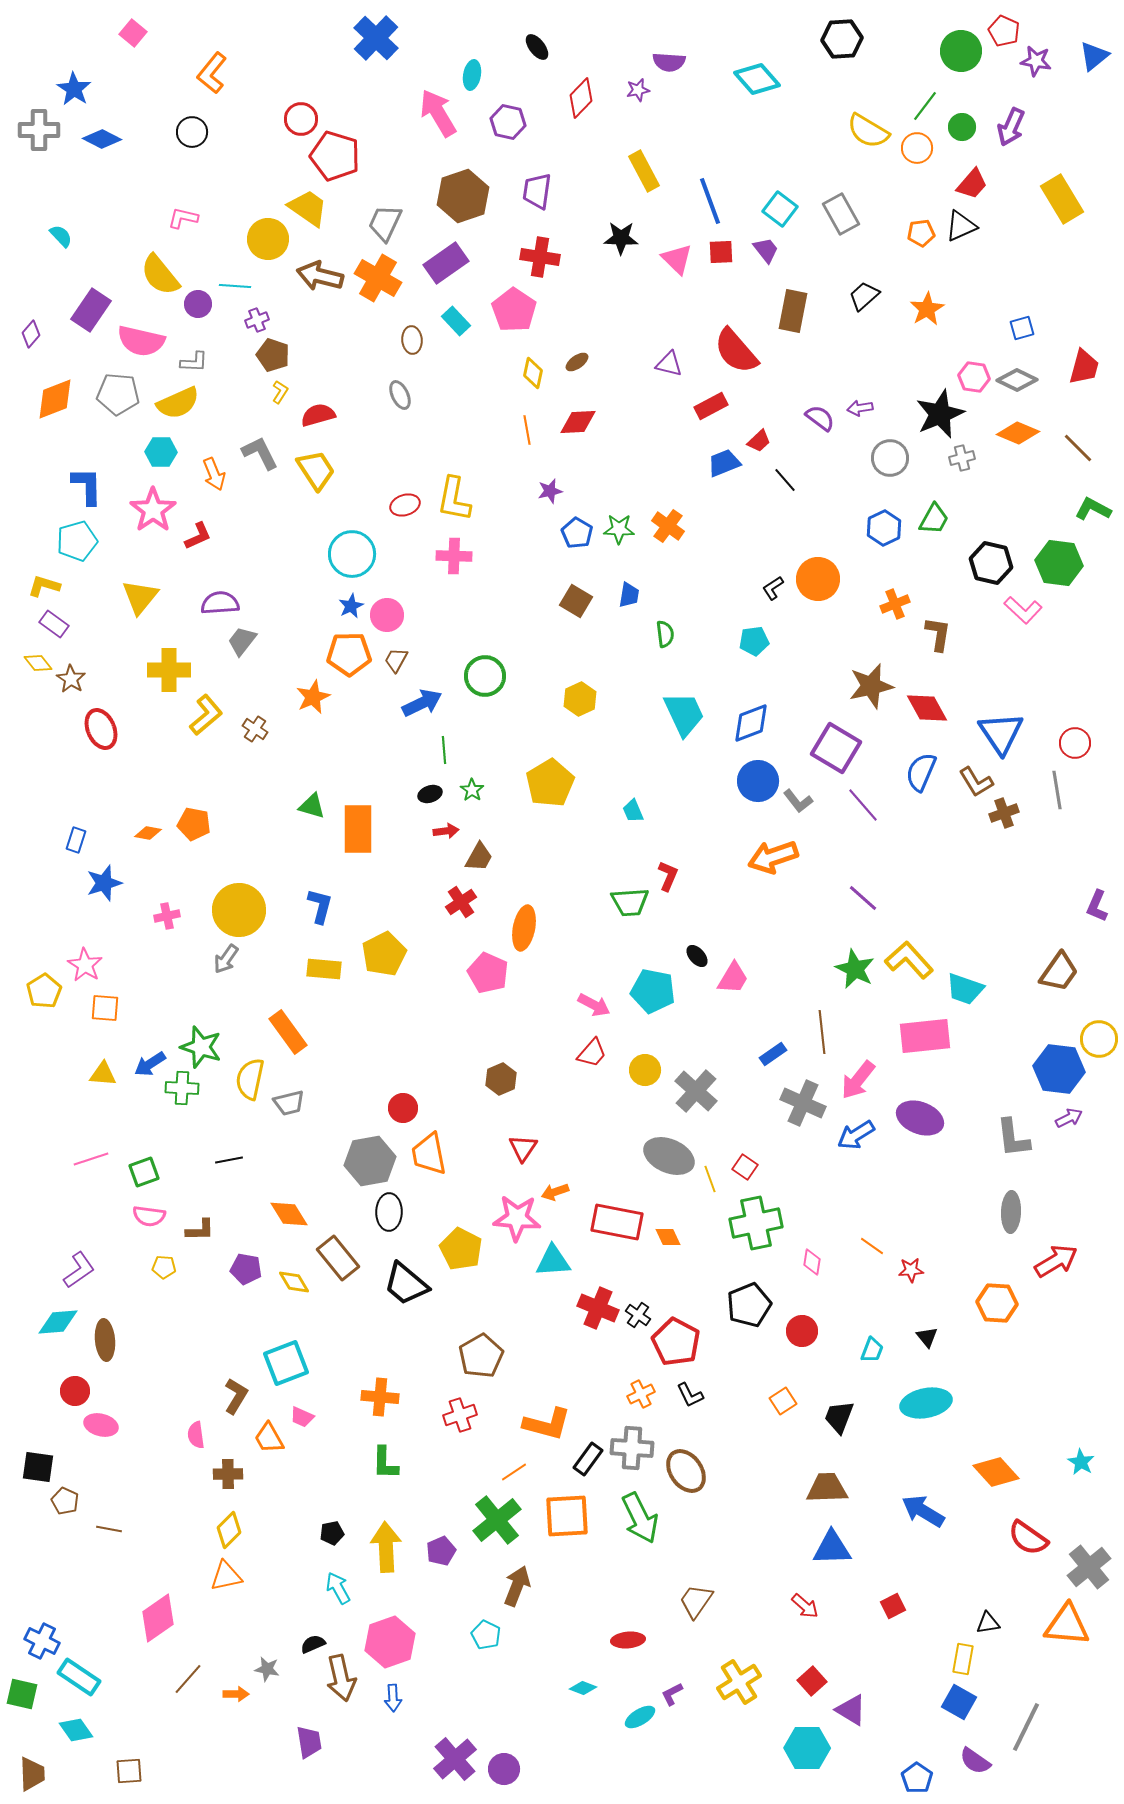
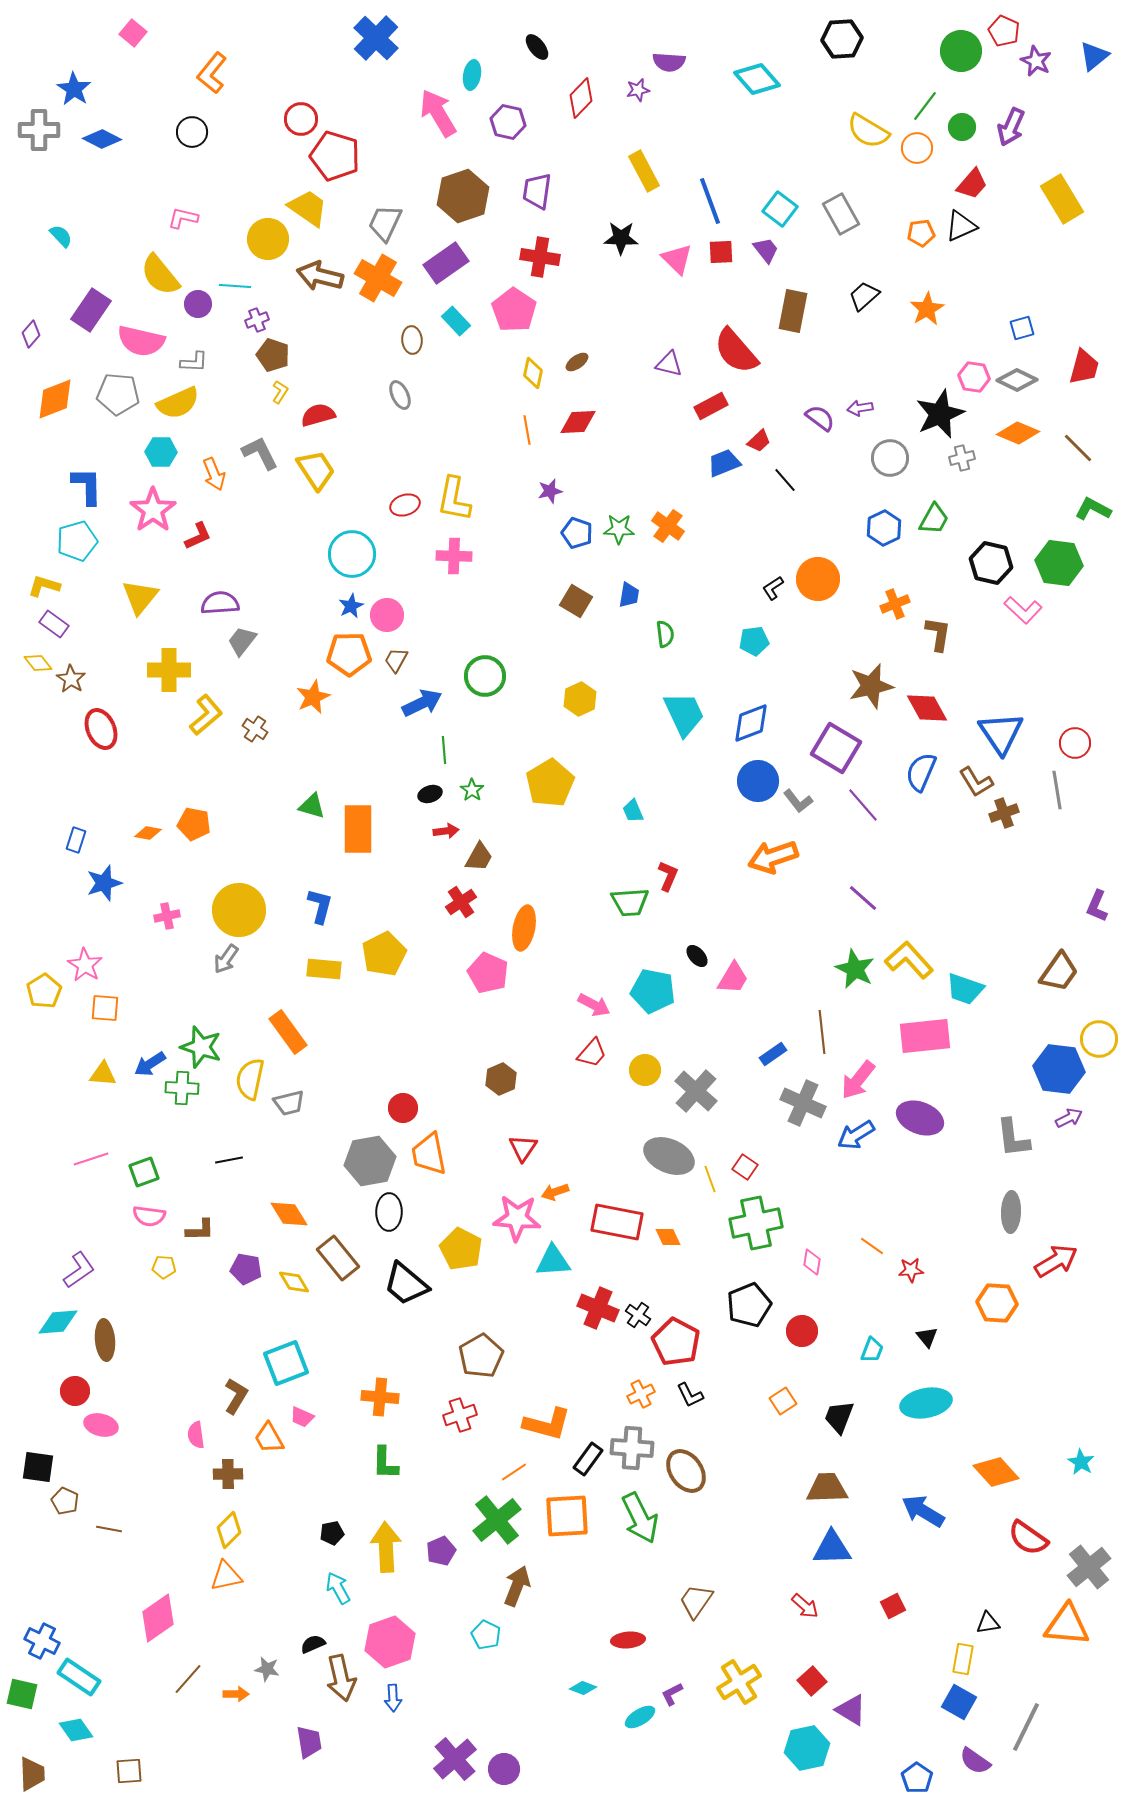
purple star at (1036, 61): rotated 16 degrees clockwise
blue pentagon at (577, 533): rotated 12 degrees counterclockwise
cyan hexagon at (807, 1748): rotated 12 degrees counterclockwise
